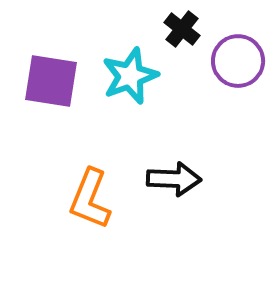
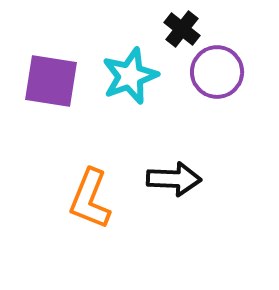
purple circle: moved 21 px left, 11 px down
